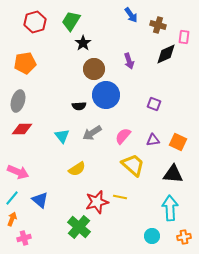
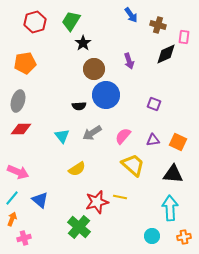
red diamond: moved 1 px left
